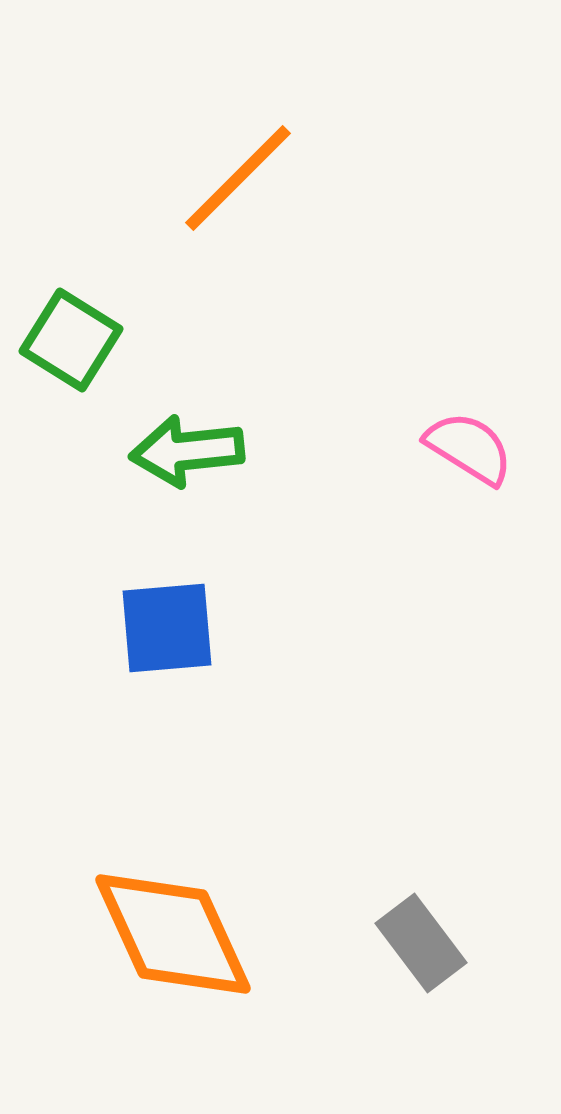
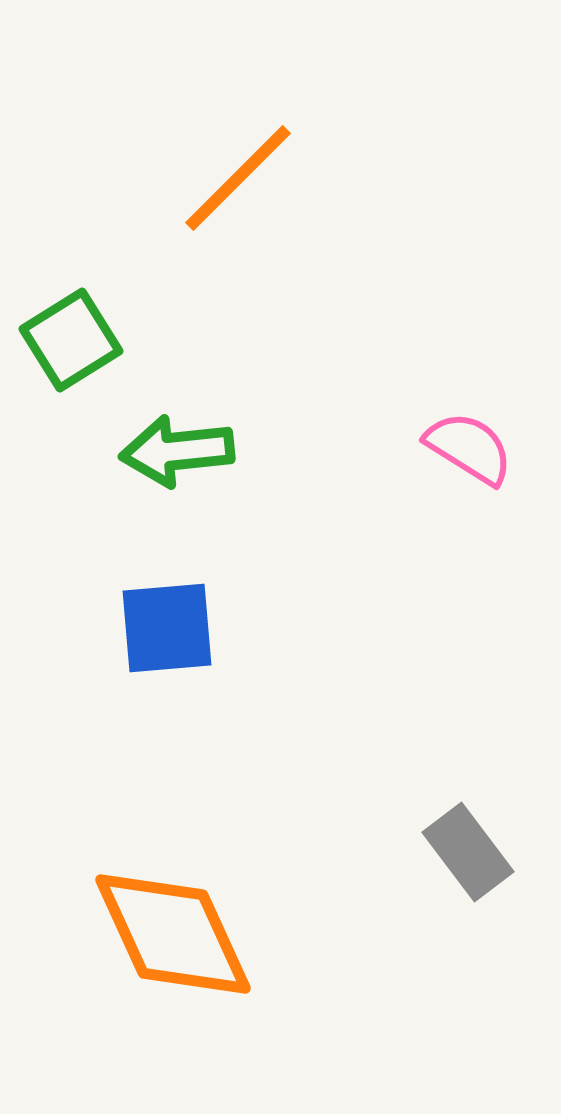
green square: rotated 26 degrees clockwise
green arrow: moved 10 px left
gray rectangle: moved 47 px right, 91 px up
